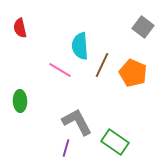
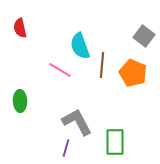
gray square: moved 1 px right, 9 px down
cyan semicircle: rotated 16 degrees counterclockwise
brown line: rotated 20 degrees counterclockwise
green rectangle: rotated 56 degrees clockwise
